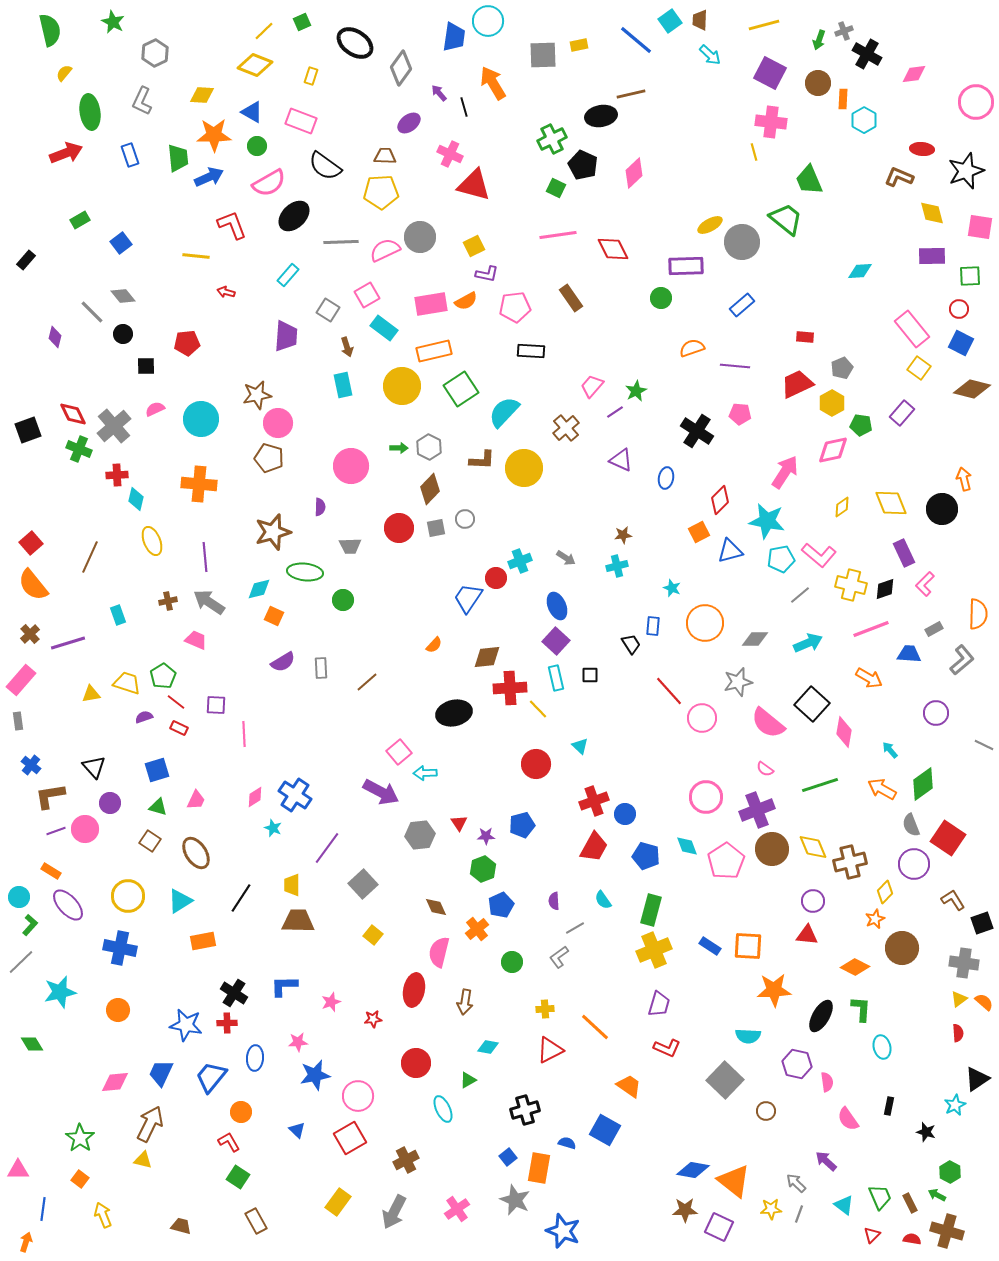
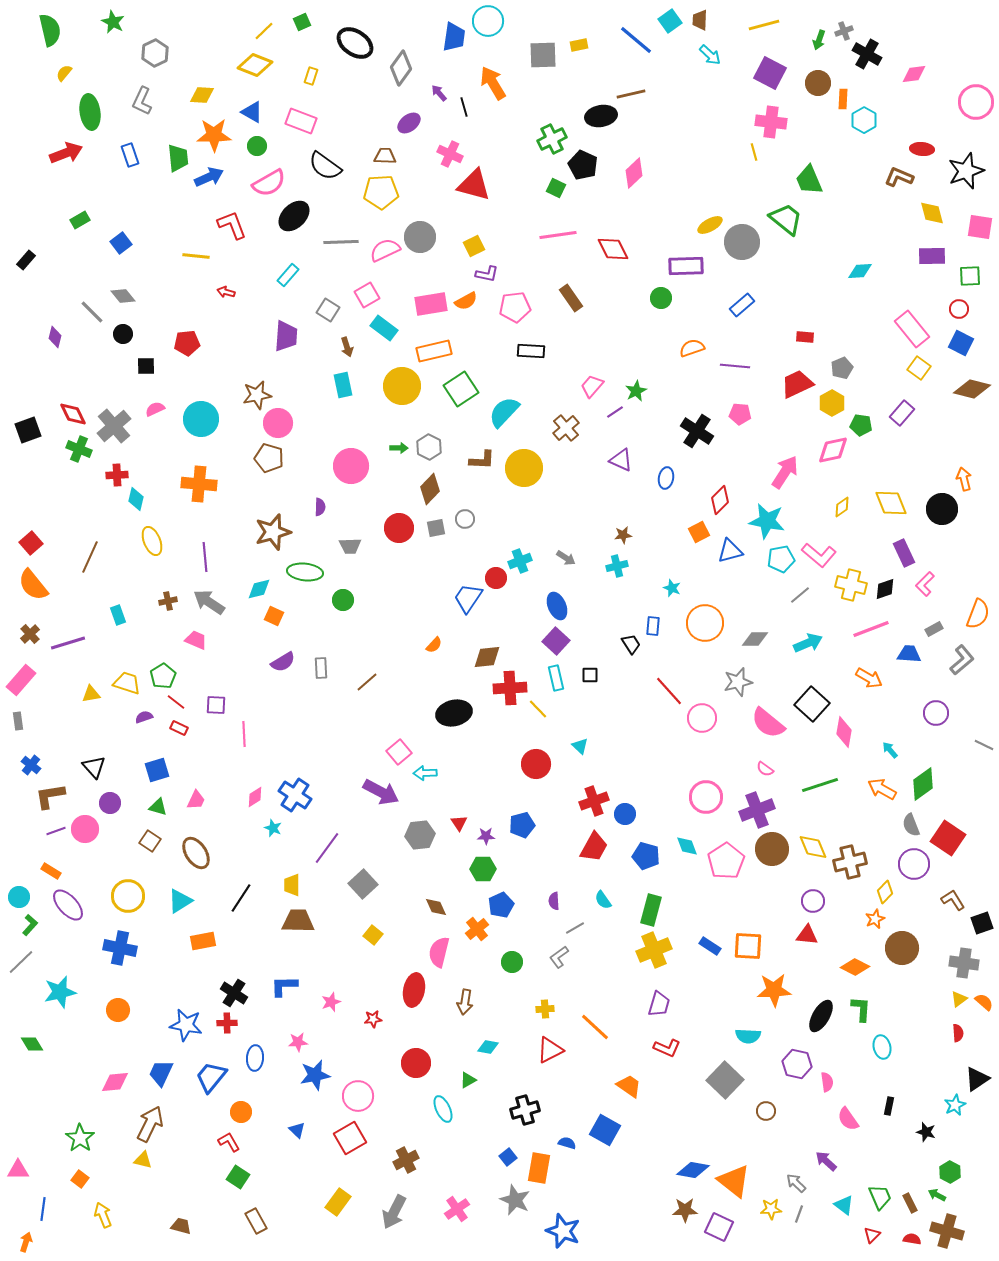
orange semicircle at (978, 614): rotated 20 degrees clockwise
green hexagon at (483, 869): rotated 20 degrees clockwise
